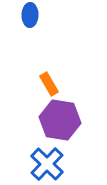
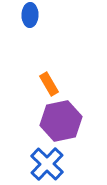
purple hexagon: moved 1 px right, 1 px down; rotated 21 degrees counterclockwise
